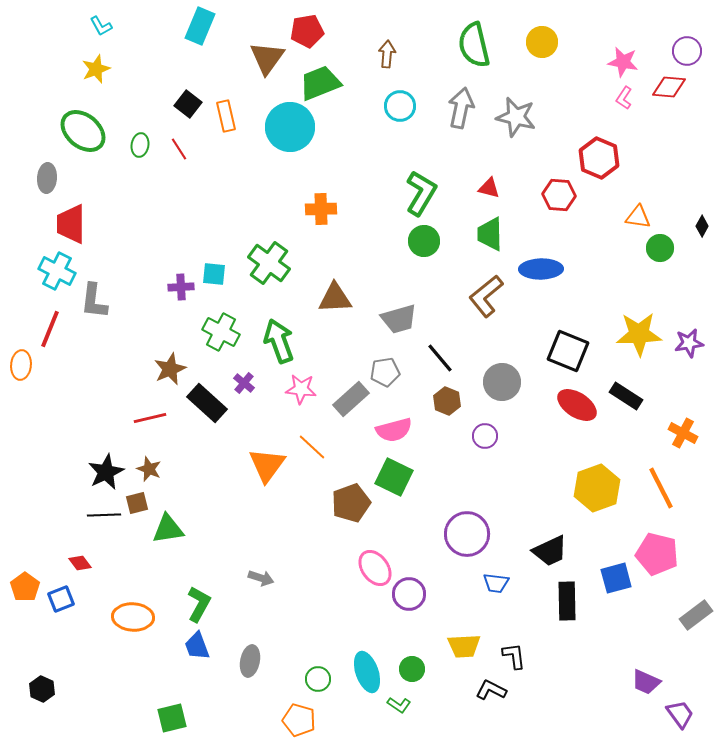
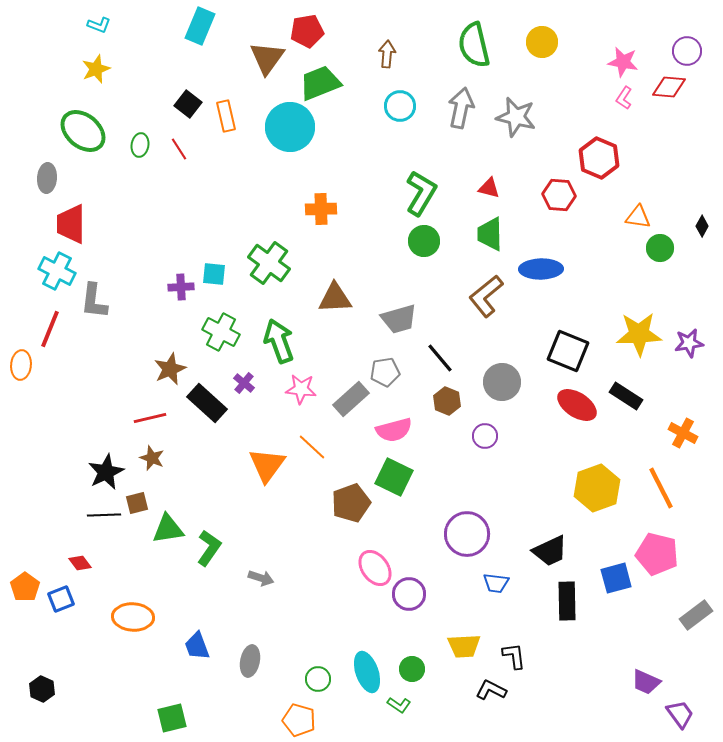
cyan L-shape at (101, 26): moved 2 px left, 1 px up; rotated 40 degrees counterclockwise
brown star at (149, 469): moved 3 px right, 11 px up
green L-shape at (199, 604): moved 10 px right, 56 px up; rotated 6 degrees clockwise
